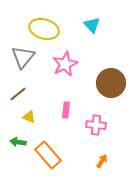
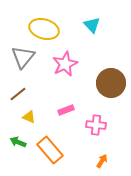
pink rectangle: rotated 63 degrees clockwise
green arrow: rotated 14 degrees clockwise
orange rectangle: moved 2 px right, 5 px up
